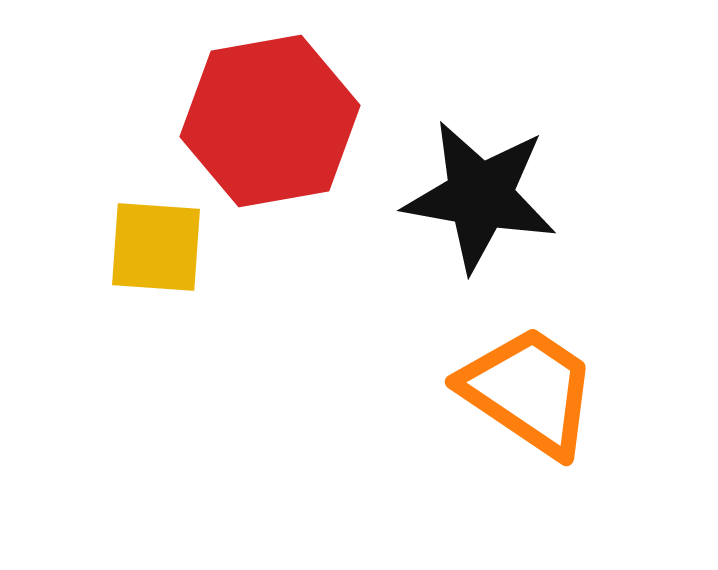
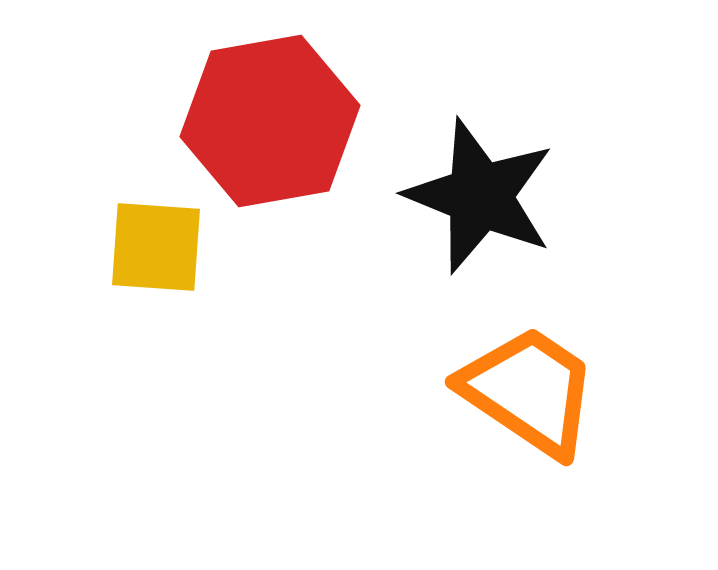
black star: rotated 12 degrees clockwise
